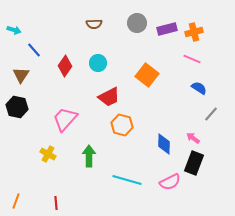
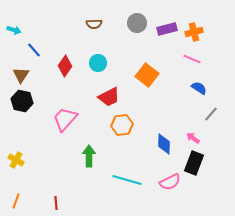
black hexagon: moved 5 px right, 6 px up
orange hexagon: rotated 20 degrees counterclockwise
yellow cross: moved 32 px left, 6 px down
